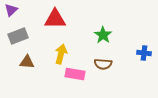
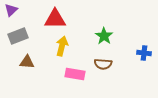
green star: moved 1 px right, 1 px down
yellow arrow: moved 1 px right, 8 px up
